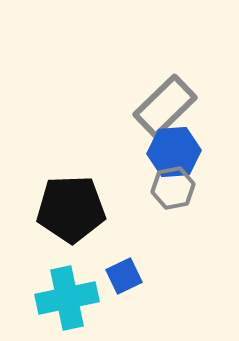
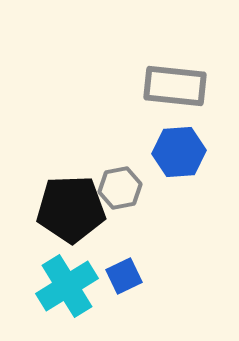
gray rectangle: moved 10 px right, 20 px up; rotated 50 degrees clockwise
blue hexagon: moved 5 px right
gray hexagon: moved 53 px left
cyan cross: moved 12 px up; rotated 20 degrees counterclockwise
